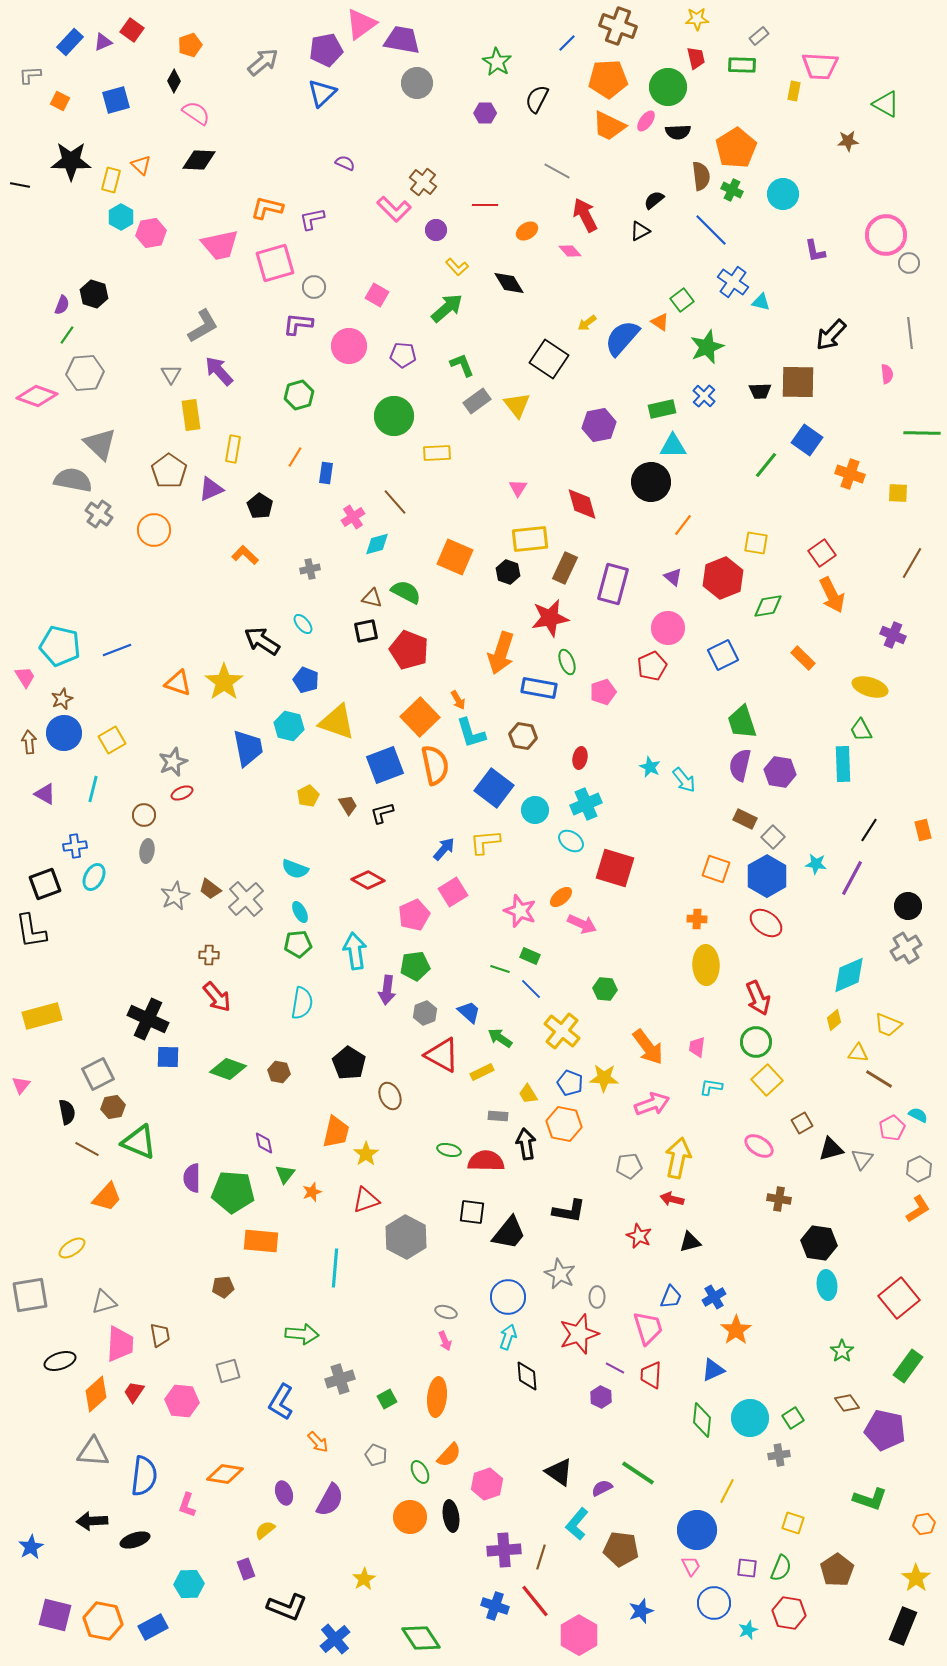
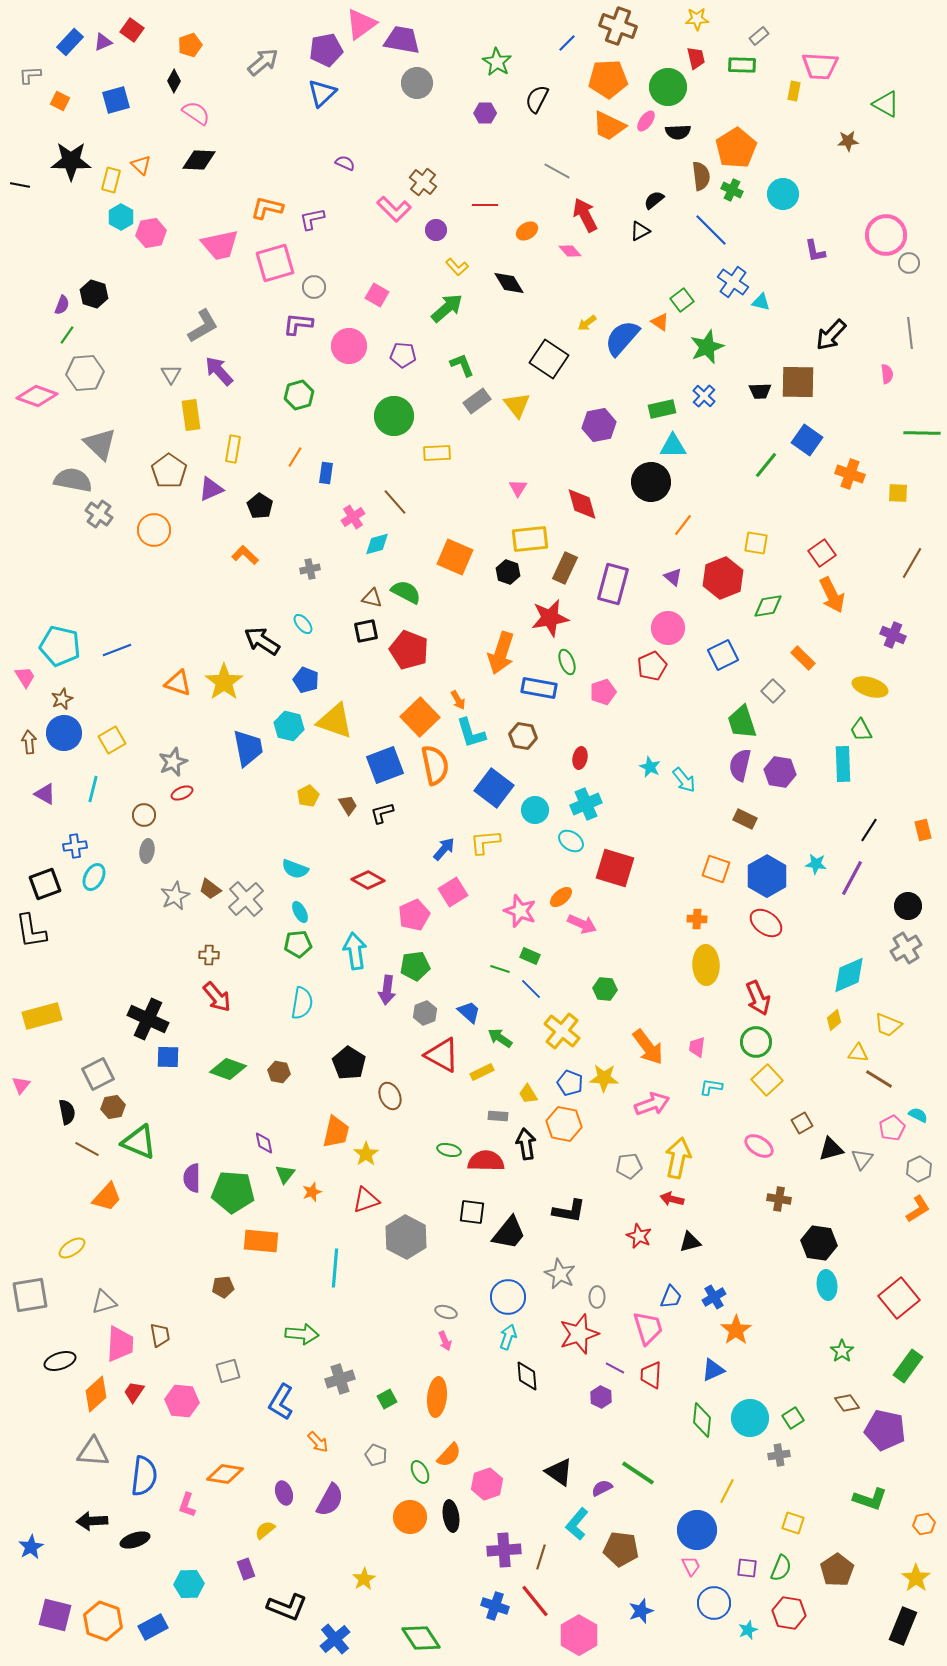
yellow triangle at (337, 722): moved 2 px left, 1 px up
gray square at (773, 837): moved 146 px up
orange hexagon at (103, 1621): rotated 9 degrees clockwise
